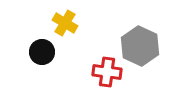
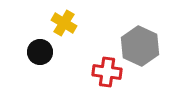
yellow cross: moved 1 px left
black circle: moved 2 px left
